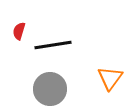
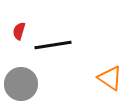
orange triangle: rotated 32 degrees counterclockwise
gray circle: moved 29 px left, 5 px up
